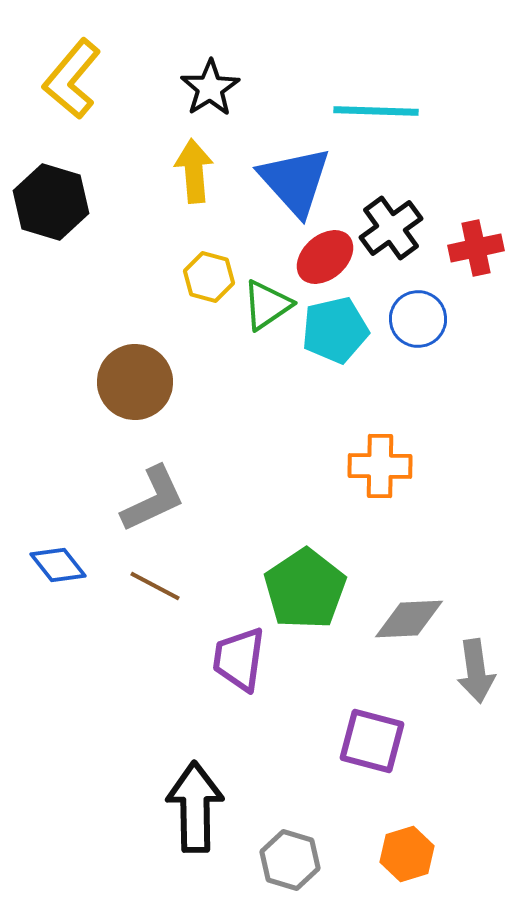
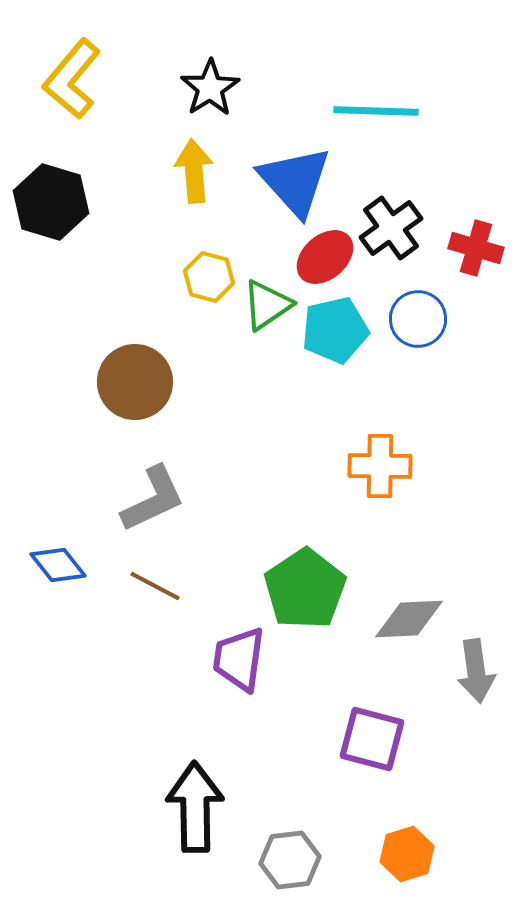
red cross: rotated 28 degrees clockwise
purple square: moved 2 px up
gray hexagon: rotated 24 degrees counterclockwise
